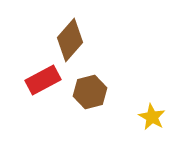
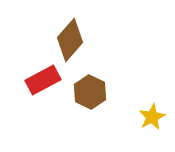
brown hexagon: rotated 20 degrees counterclockwise
yellow star: rotated 16 degrees clockwise
